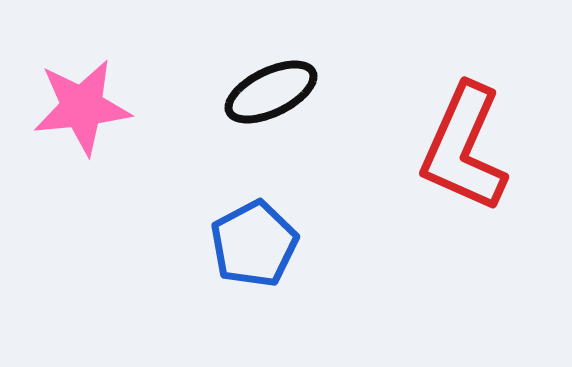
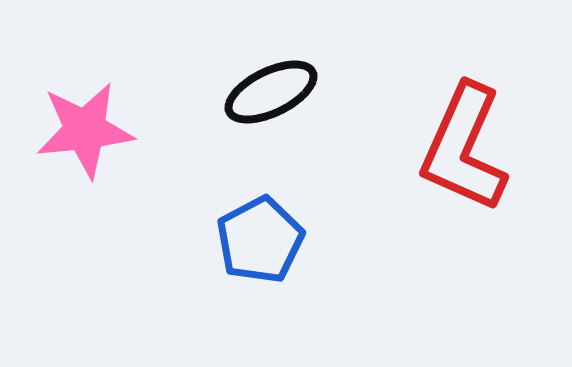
pink star: moved 3 px right, 23 px down
blue pentagon: moved 6 px right, 4 px up
